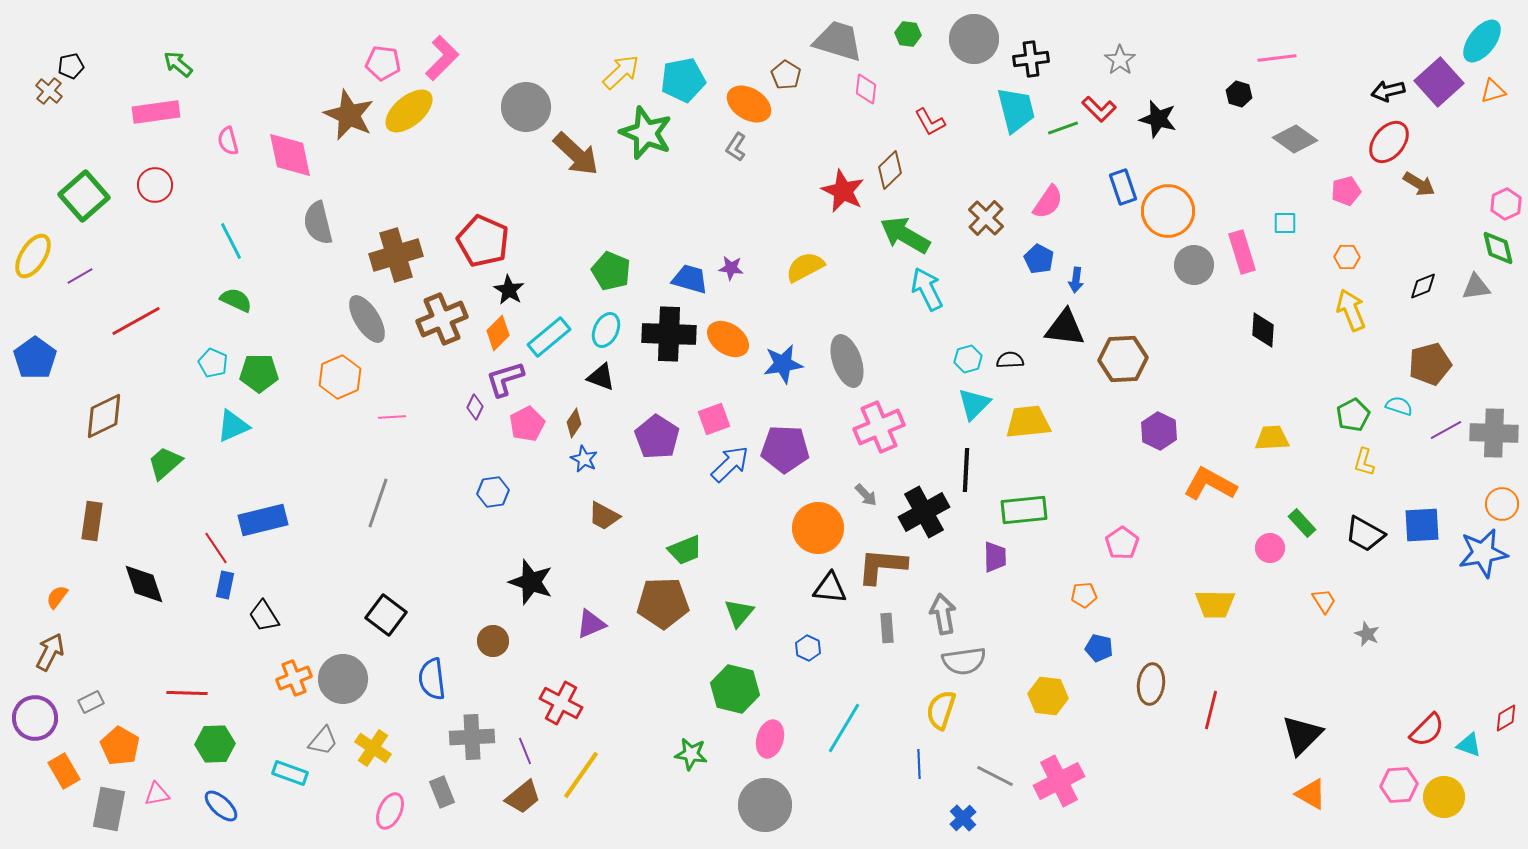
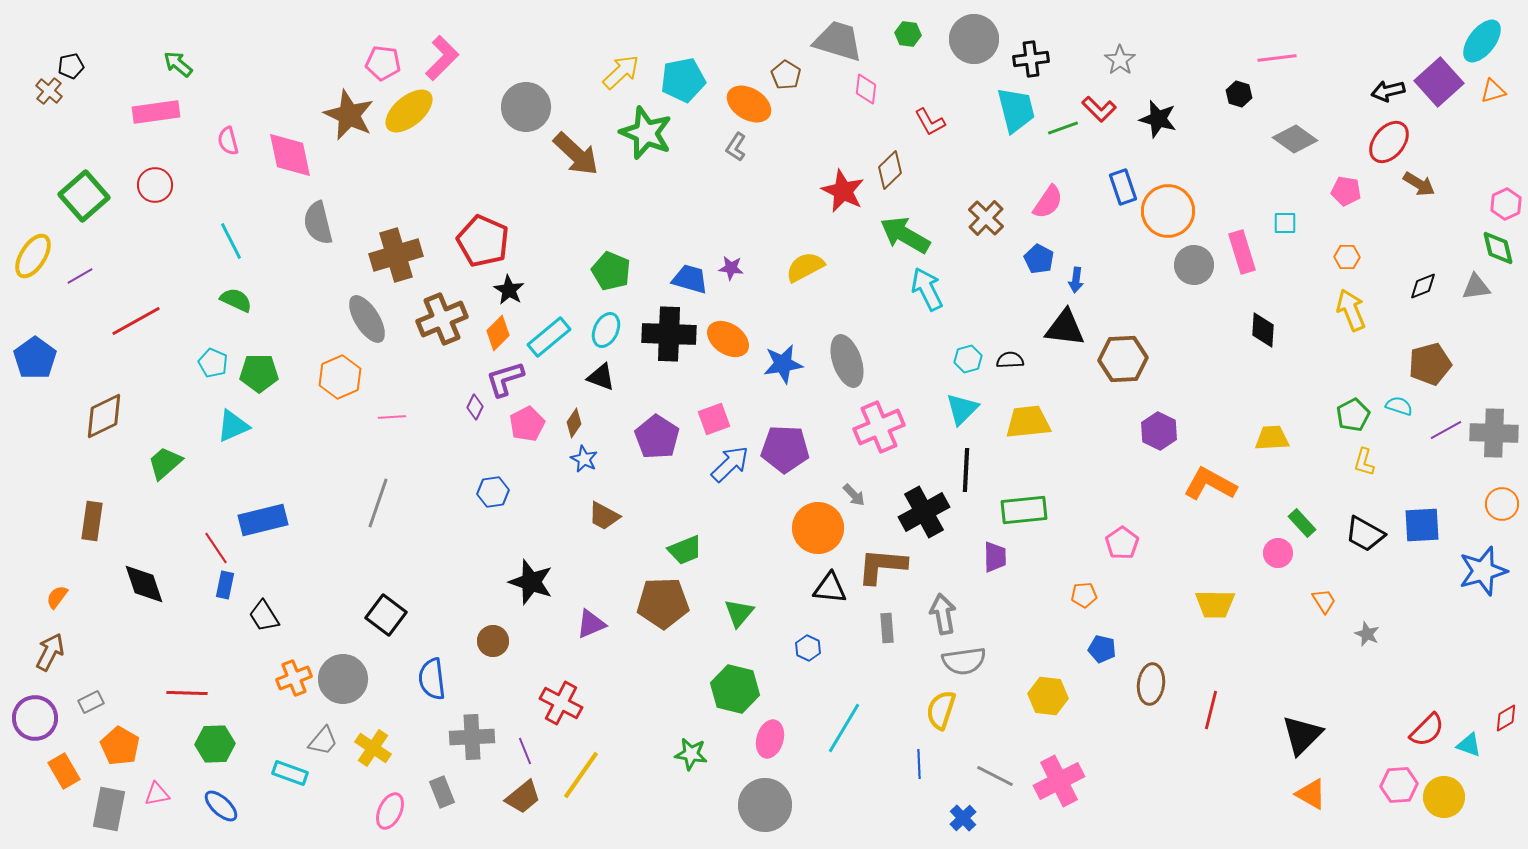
pink pentagon at (1346, 191): rotated 24 degrees clockwise
cyan triangle at (974, 404): moved 12 px left, 5 px down
gray arrow at (866, 495): moved 12 px left
pink circle at (1270, 548): moved 8 px right, 5 px down
blue star at (1483, 553): moved 18 px down; rotated 6 degrees counterclockwise
blue pentagon at (1099, 648): moved 3 px right, 1 px down
